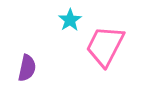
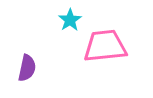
pink trapezoid: rotated 57 degrees clockwise
